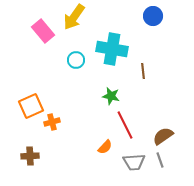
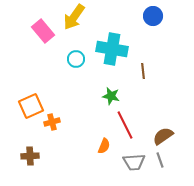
cyan circle: moved 1 px up
orange semicircle: moved 1 px left, 1 px up; rotated 21 degrees counterclockwise
